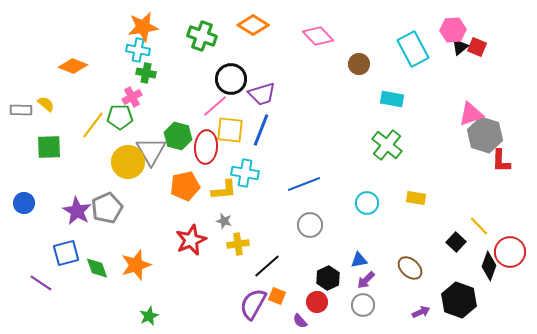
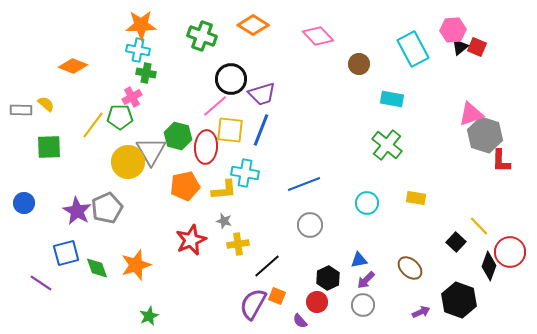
orange star at (143, 27): moved 2 px left, 2 px up; rotated 8 degrees clockwise
